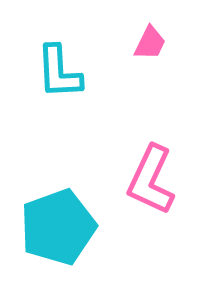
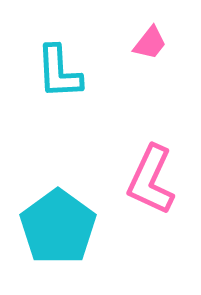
pink trapezoid: rotated 12 degrees clockwise
cyan pentagon: rotated 16 degrees counterclockwise
